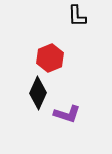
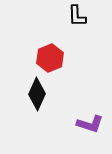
black diamond: moved 1 px left, 1 px down
purple L-shape: moved 23 px right, 10 px down
